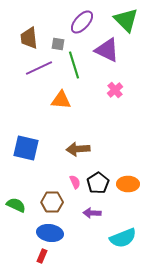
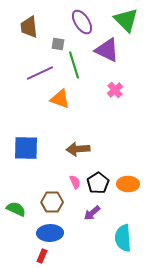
purple ellipse: rotated 75 degrees counterclockwise
brown trapezoid: moved 11 px up
purple line: moved 1 px right, 5 px down
orange triangle: moved 1 px left, 1 px up; rotated 15 degrees clockwise
blue square: rotated 12 degrees counterclockwise
green semicircle: moved 4 px down
purple arrow: rotated 42 degrees counterclockwise
blue ellipse: rotated 10 degrees counterclockwise
cyan semicircle: rotated 108 degrees clockwise
